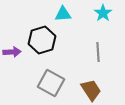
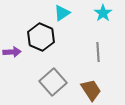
cyan triangle: moved 1 px left, 1 px up; rotated 30 degrees counterclockwise
black hexagon: moved 1 px left, 3 px up; rotated 20 degrees counterclockwise
gray square: moved 2 px right, 1 px up; rotated 20 degrees clockwise
